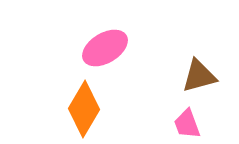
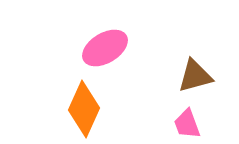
brown triangle: moved 4 px left
orange diamond: rotated 6 degrees counterclockwise
